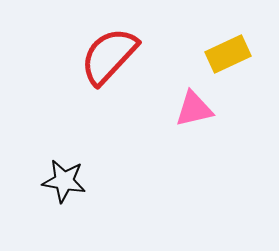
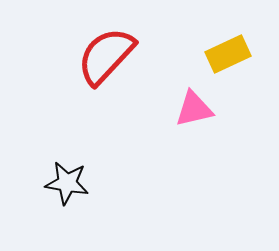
red semicircle: moved 3 px left
black star: moved 3 px right, 2 px down
